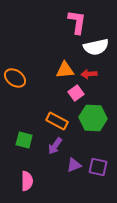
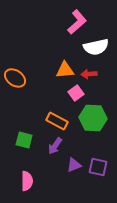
pink L-shape: rotated 40 degrees clockwise
